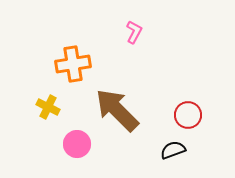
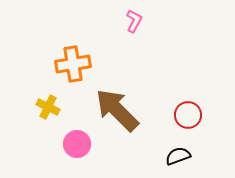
pink L-shape: moved 11 px up
black semicircle: moved 5 px right, 6 px down
